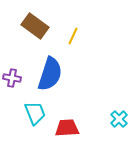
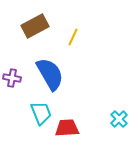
brown rectangle: rotated 64 degrees counterclockwise
yellow line: moved 1 px down
blue semicircle: rotated 48 degrees counterclockwise
cyan trapezoid: moved 6 px right
